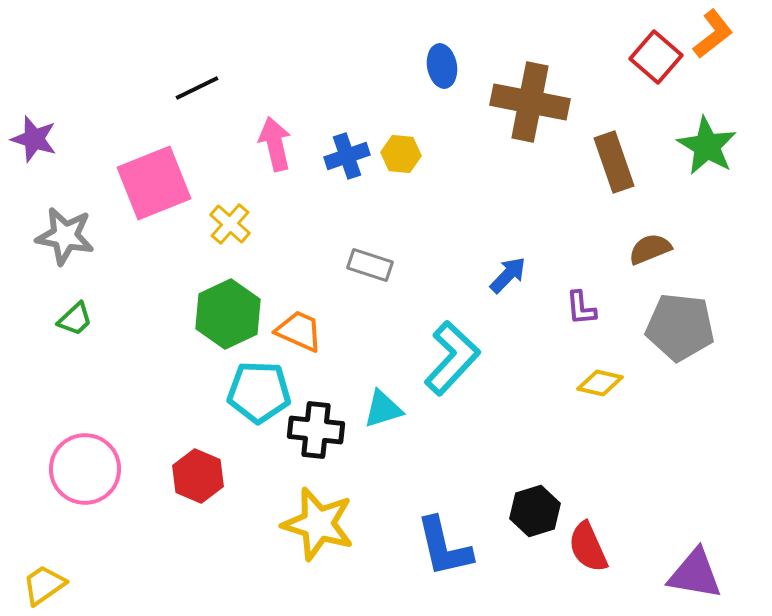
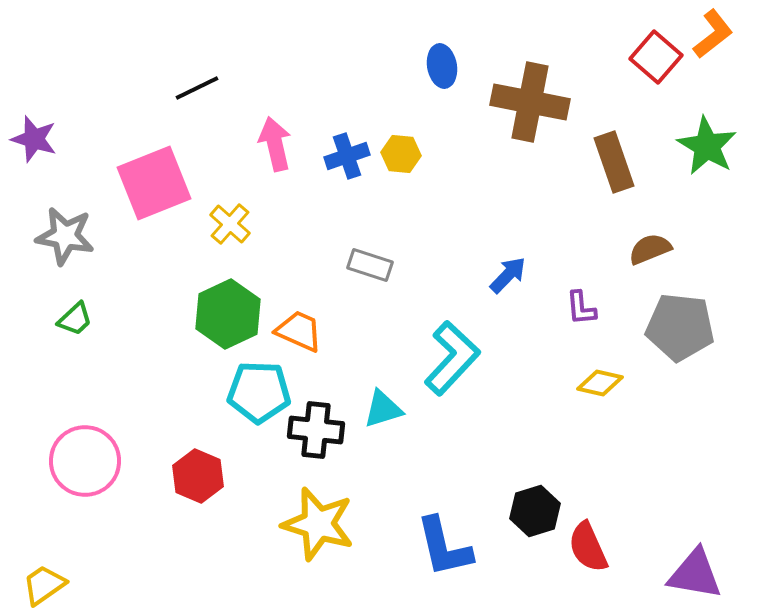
pink circle: moved 8 px up
